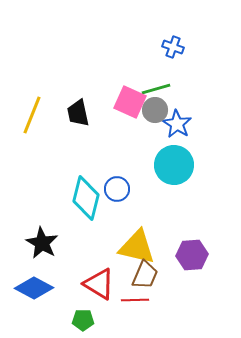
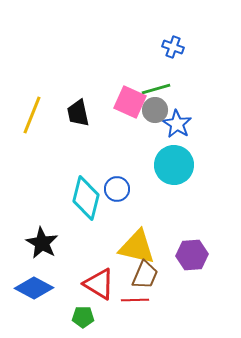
green pentagon: moved 3 px up
